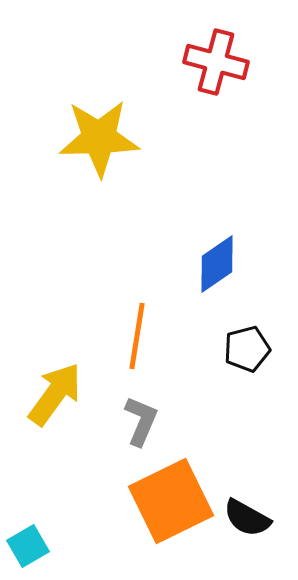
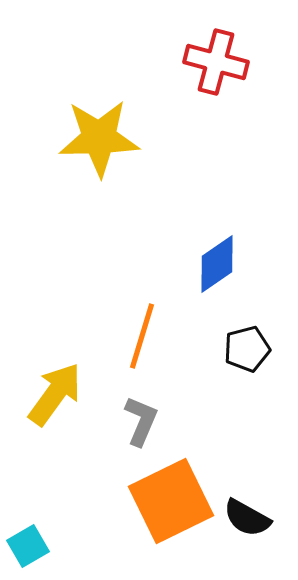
orange line: moved 5 px right; rotated 8 degrees clockwise
